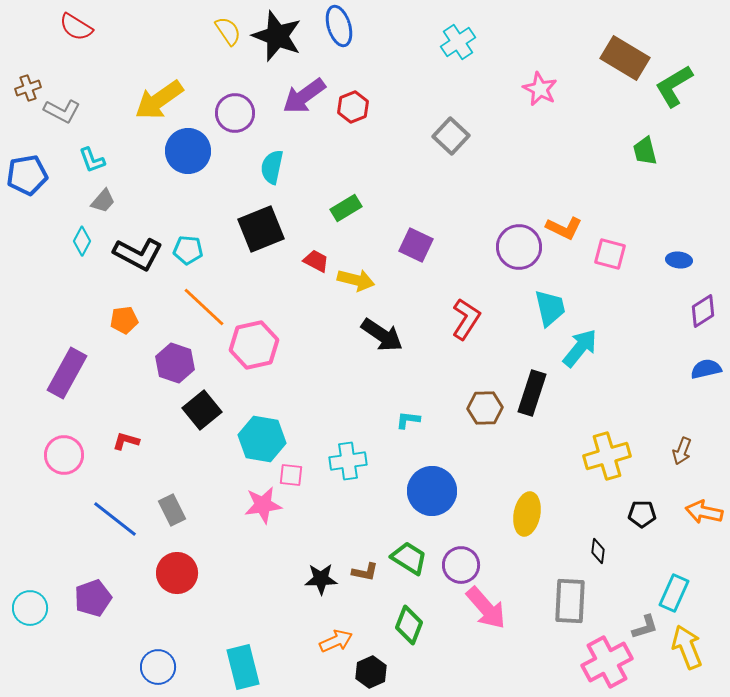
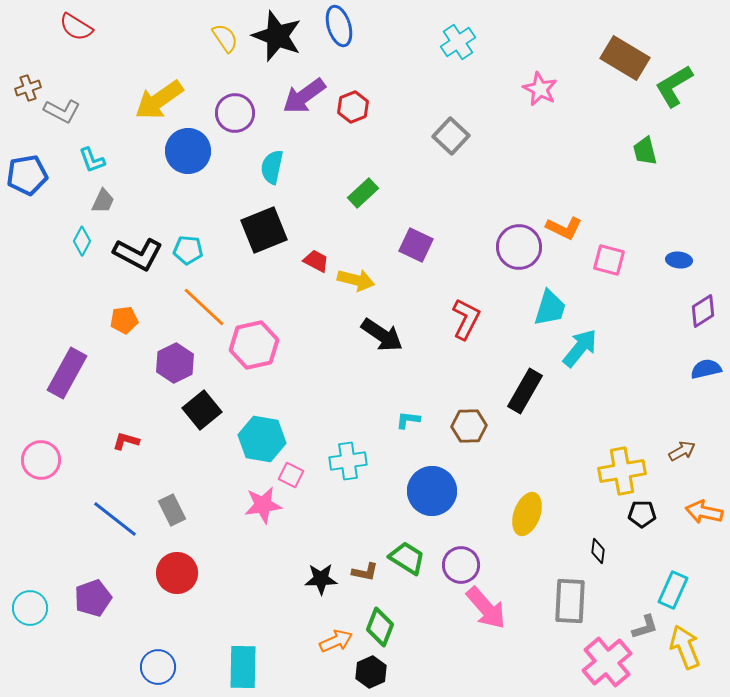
yellow semicircle at (228, 31): moved 3 px left, 7 px down
gray trapezoid at (103, 201): rotated 16 degrees counterclockwise
green rectangle at (346, 208): moved 17 px right, 15 px up; rotated 12 degrees counterclockwise
black square at (261, 229): moved 3 px right, 1 px down
pink square at (610, 254): moved 1 px left, 6 px down
cyan trapezoid at (550, 308): rotated 30 degrees clockwise
red L-shape at (466, 319): rotated 6 degrees counterclockwise
purple hexagon at (175, 363): rotated 15 degrees clockwise
black rectangle at (532, 393): moved 7 px left, 2 px up; rotated 12 degrees clockwise
brown hexagon at (485, 408): moved 16 px left, 18 px down
brown arrow at (682, 451): rotated 140 degrees counterclockwise
pink circle at (64, 455): moved 23 px left, 5 px down
yellow cross at (607, 456): moved 15 px right, 15 px down; rotated 6 degrees clockwise
pink square at (291, 475): rotated 20 degrees clockwise
yellow ellipse at (527, 514): rotated 9 degrees clockwise
green trapezoid at (409, 558): moved 2 px left
cyan rectangle at (674, 593): moved 1 px left, 3 px up
green diamond at (409, 625): moved 29 px left, 2 px down
yellow arrow at (687, 647): moved 2 px left
pink cross at (607, 662): rotated 12 degrees counterclockwise
cyan rectangle at (243, 667): rotated 15 degrees clockwise
